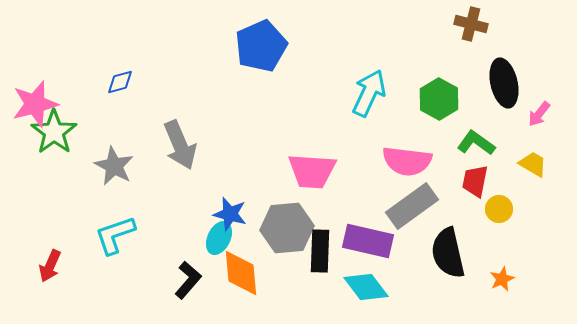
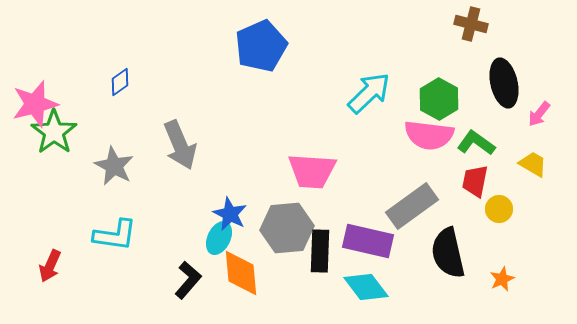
blue diamond: rotated 20 degrees counterclockwise
cyan arrow: rotated 21 degrees clockwise
pink semicircle: moved 22 px right, 26 px up
blue star: rotated 12 degrees clockwise
cyan L-shape: rotated 153 degrees counterclockwise
